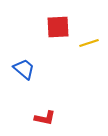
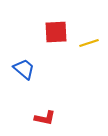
red square: moved 2 px left, 5 px down
